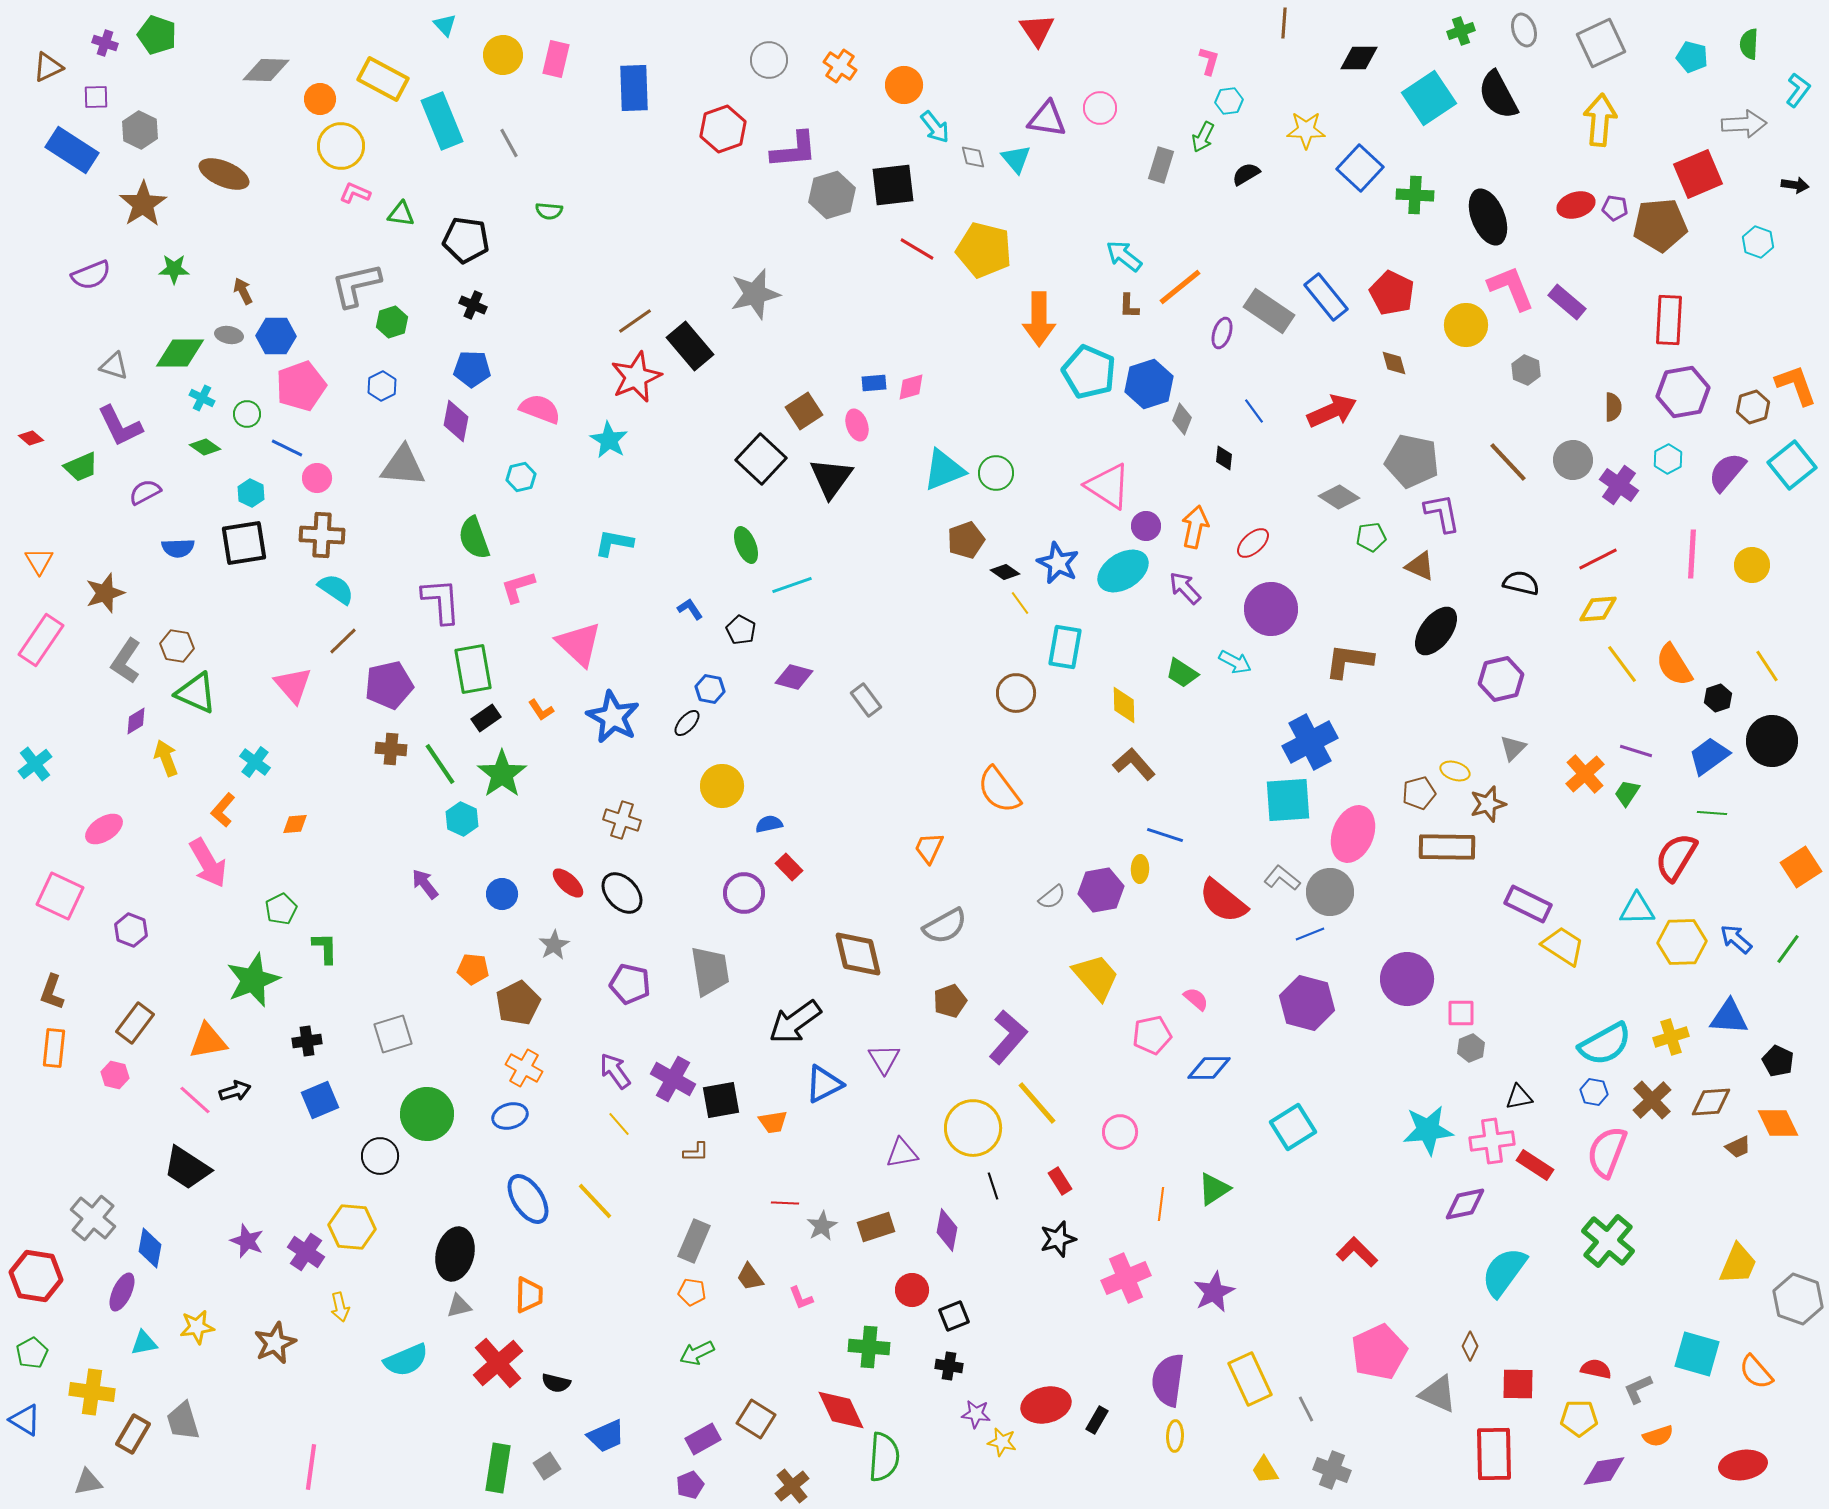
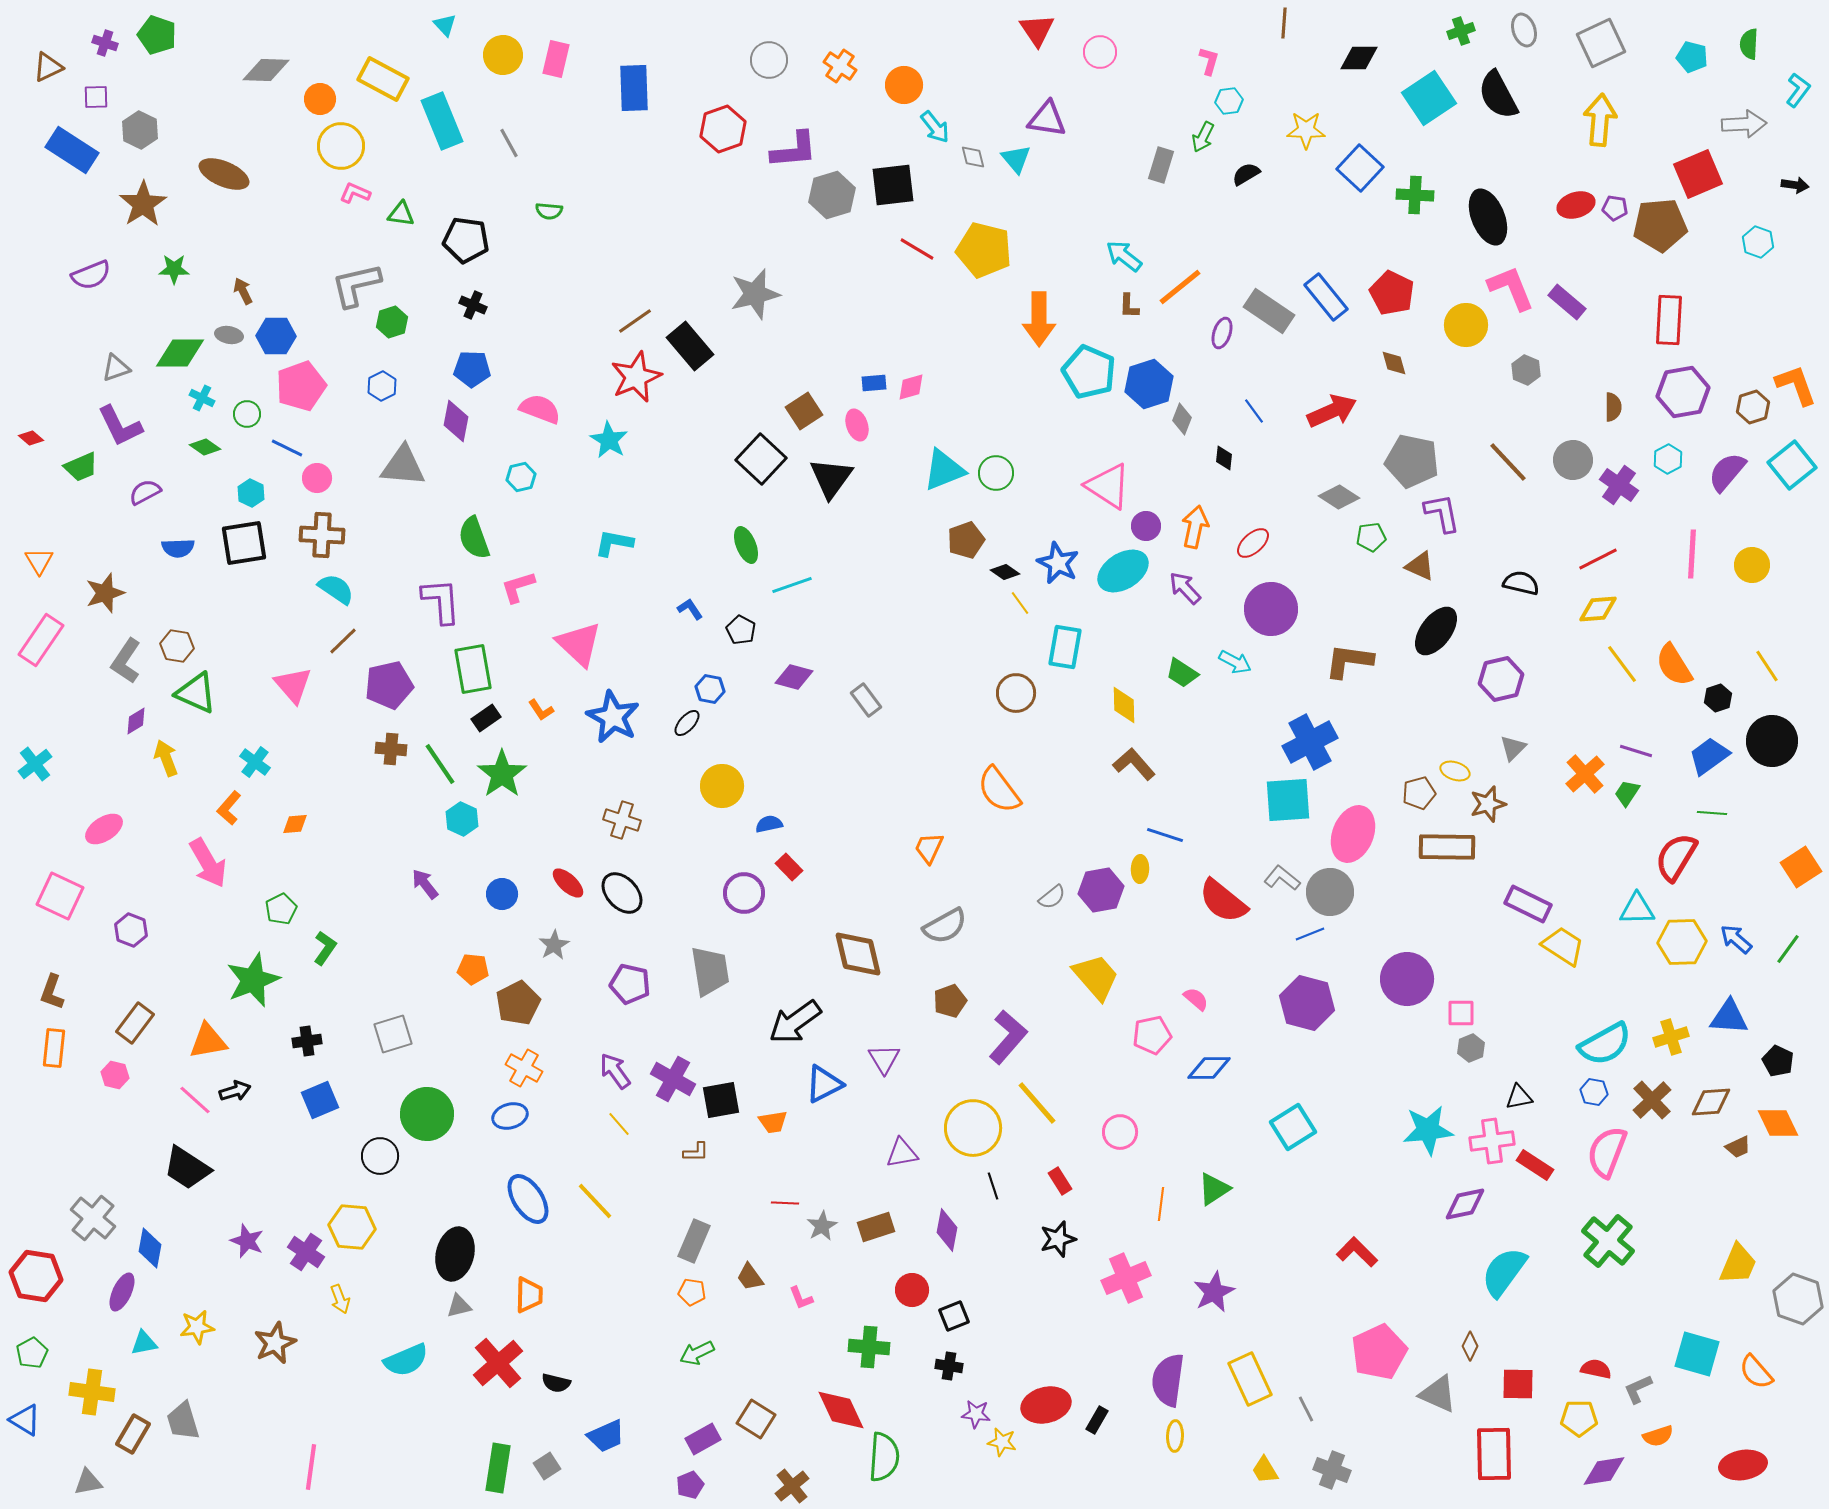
pink circle at (1100, 108): moved 56 px up
gray triangle at (114, 366): moved 2 px right, 2 px down; rotated 36 degrees counterclockwise
orange L-shape at (223, 810): moved 6 px right, 2 px up
green L-shape at (325, 948): rotated 36 degrees clockwise
yellow arrow at (340, 1307): moved 8 px up; rotated 8 degrees counterclockwise
